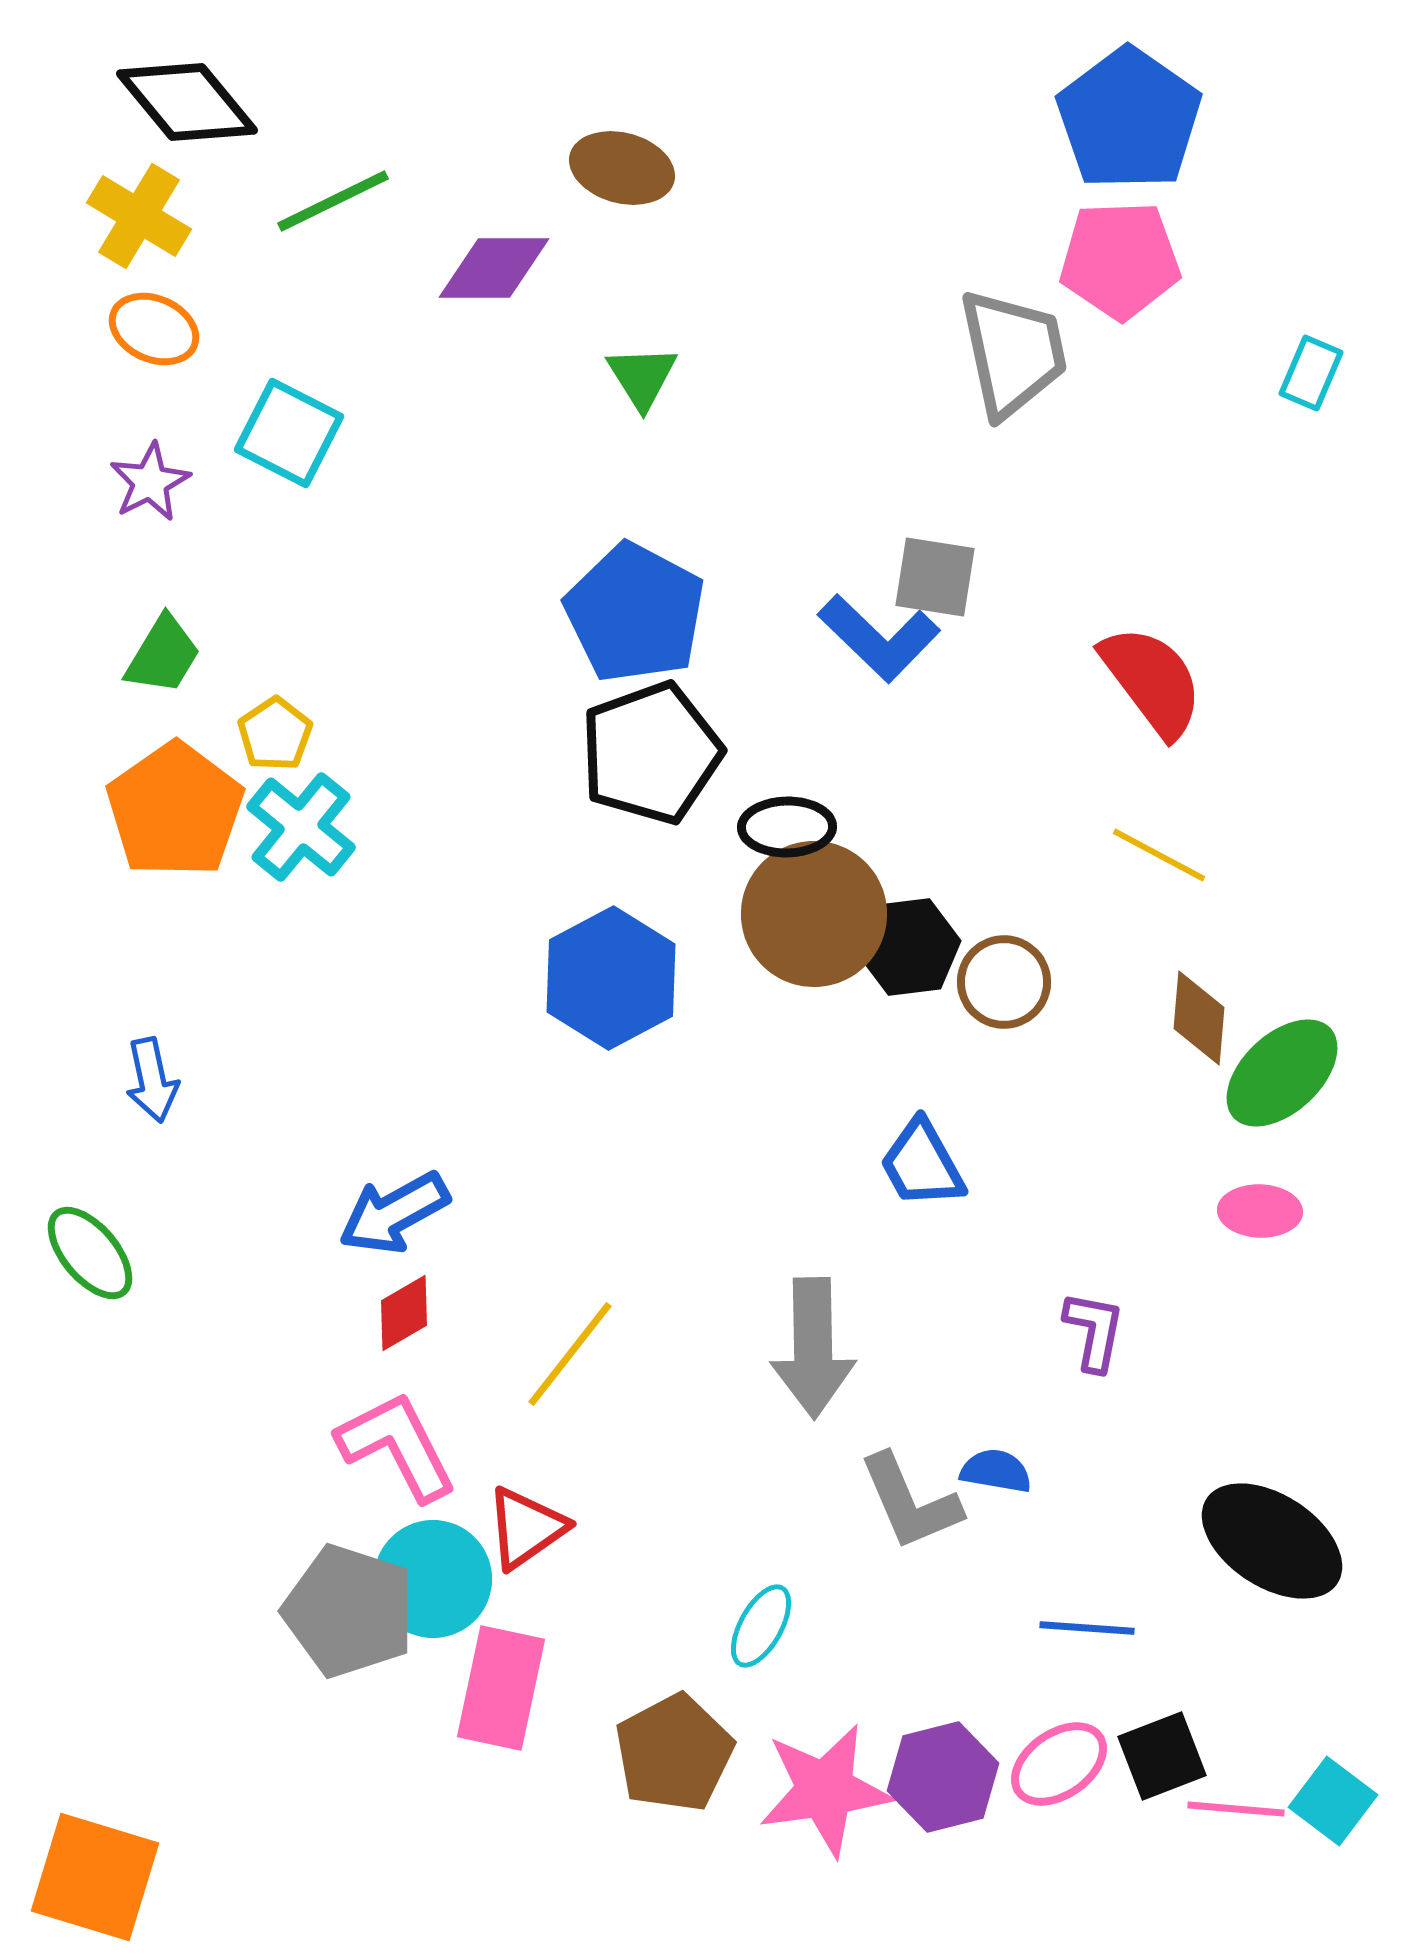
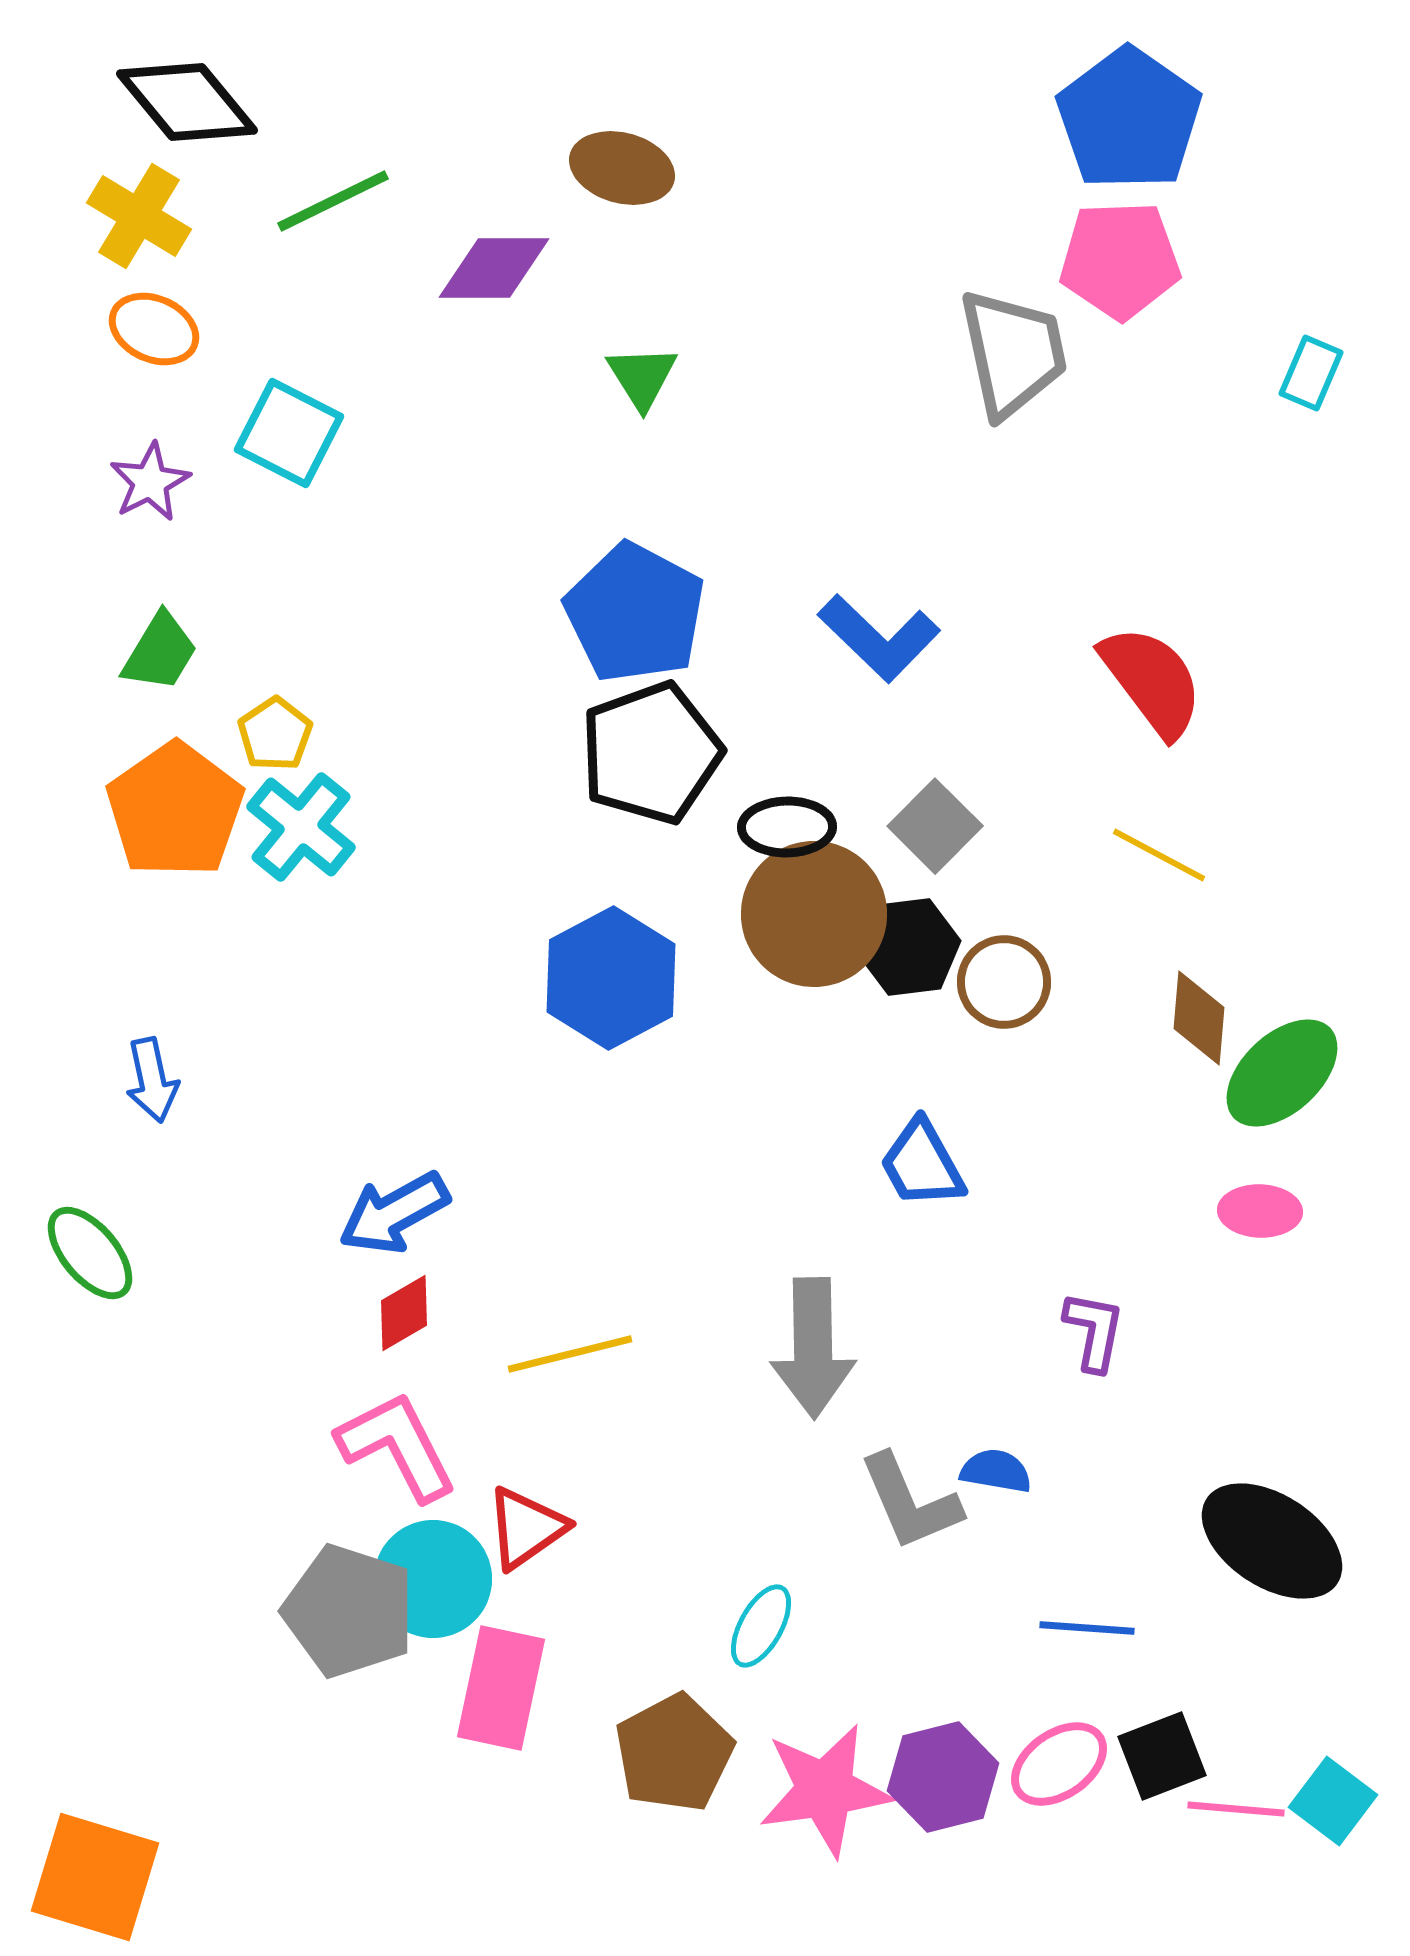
gray square at (935, 577): moved 249 px down; rotated 36 degrees clockwise
green trapezoid at (163, 655): moved 3 px left, 3 px up
yellow line at (570, 1354): rotated 38 degrees clockwise
